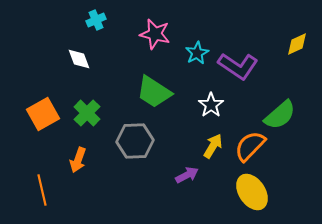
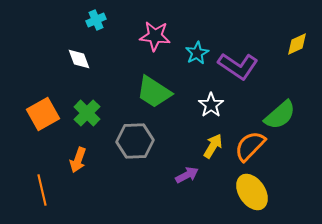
pink star: moved 2 px down; rotated 8 degrees counterclockwise
